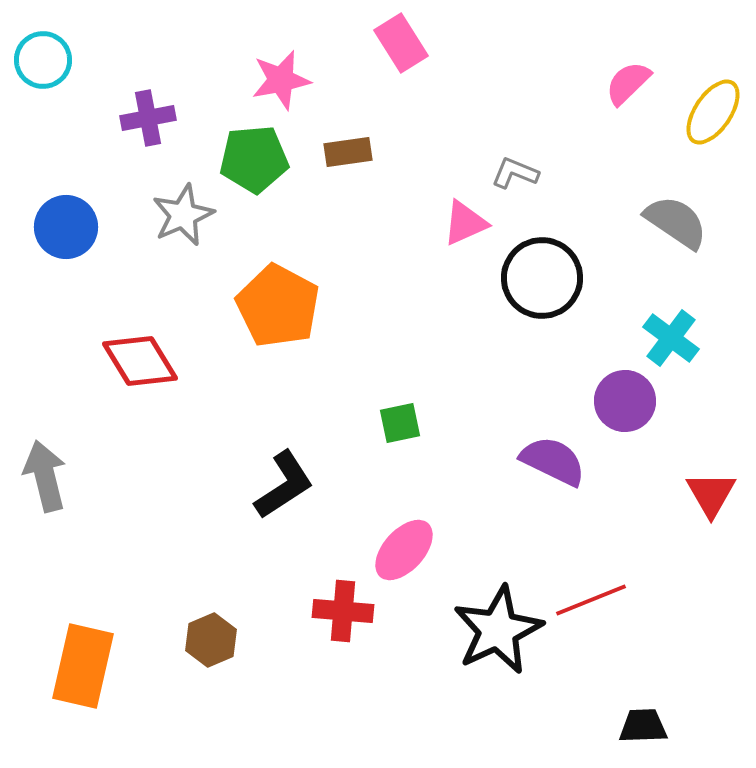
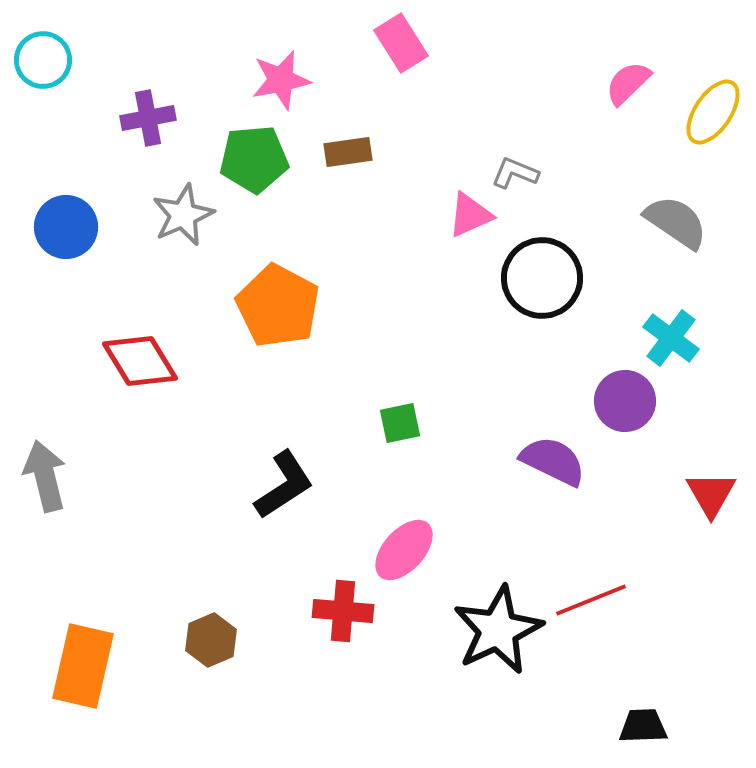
pink triangle: moved 5 px right, 8 px up
